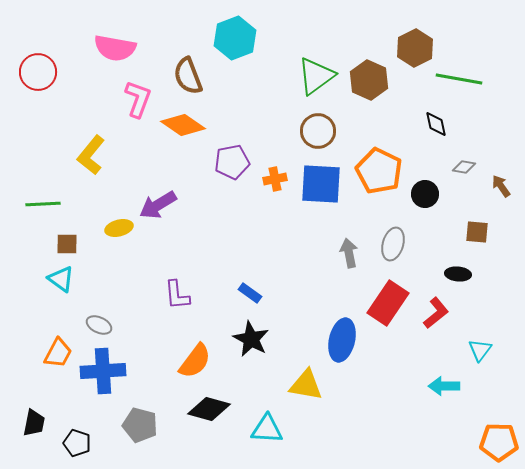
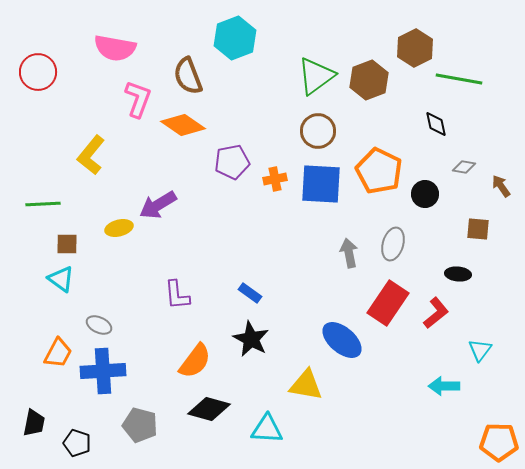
brown hexagon at (369, 80): rotated 15 degrees clockwise
brown square at (477, 232): moved 1 px right, 3 px up
blue ellipse at (342, 340): rotated 63 degrees counterclockwise
